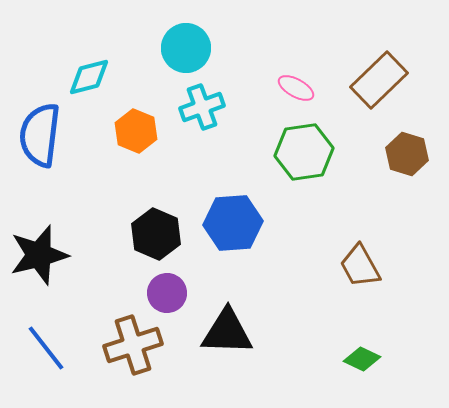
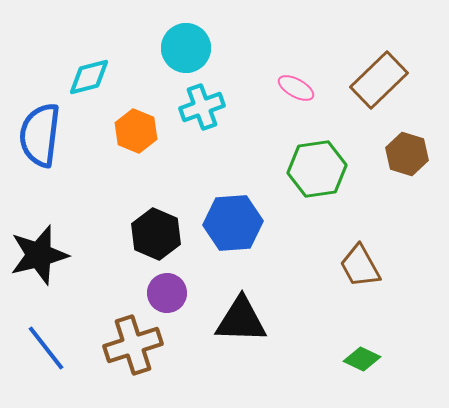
green hexagon: moved 13 px right, 17 px down
black triangle: moved 14 px right, 12 px up
